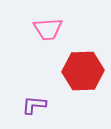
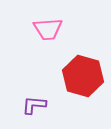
red hexagon: moved 5 px down; rotated 18 degrees clockwise
